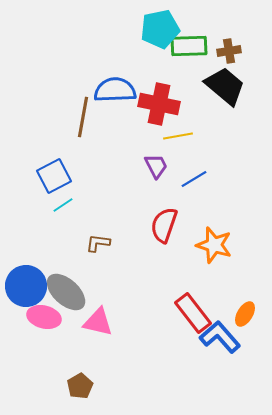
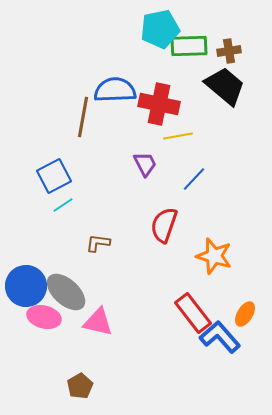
purple trapezoid: moved 11 px left, 2 px up
blue line: rotated 16 degrees counterclockwise
orange star: moved 11 px down
